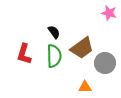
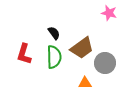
black semicircle: moved 1 px down
green semicircle: moved 1 px down
orange triangle: moved 4 px up
